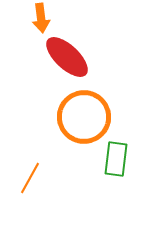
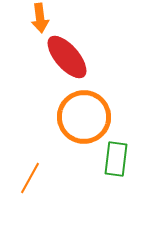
orange arrow: moved 1 px left
red ellipse: rotated 6 degrees clockwise
